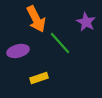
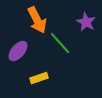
orange arrow: moved 1 px right, 1 px down
purple ellipse: rotated 35 degrees counterclockwise
